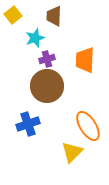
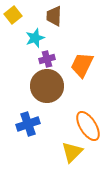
orange trapezoid: moved 3 px left, 5 px down; rotated 24 degrees clockwise
